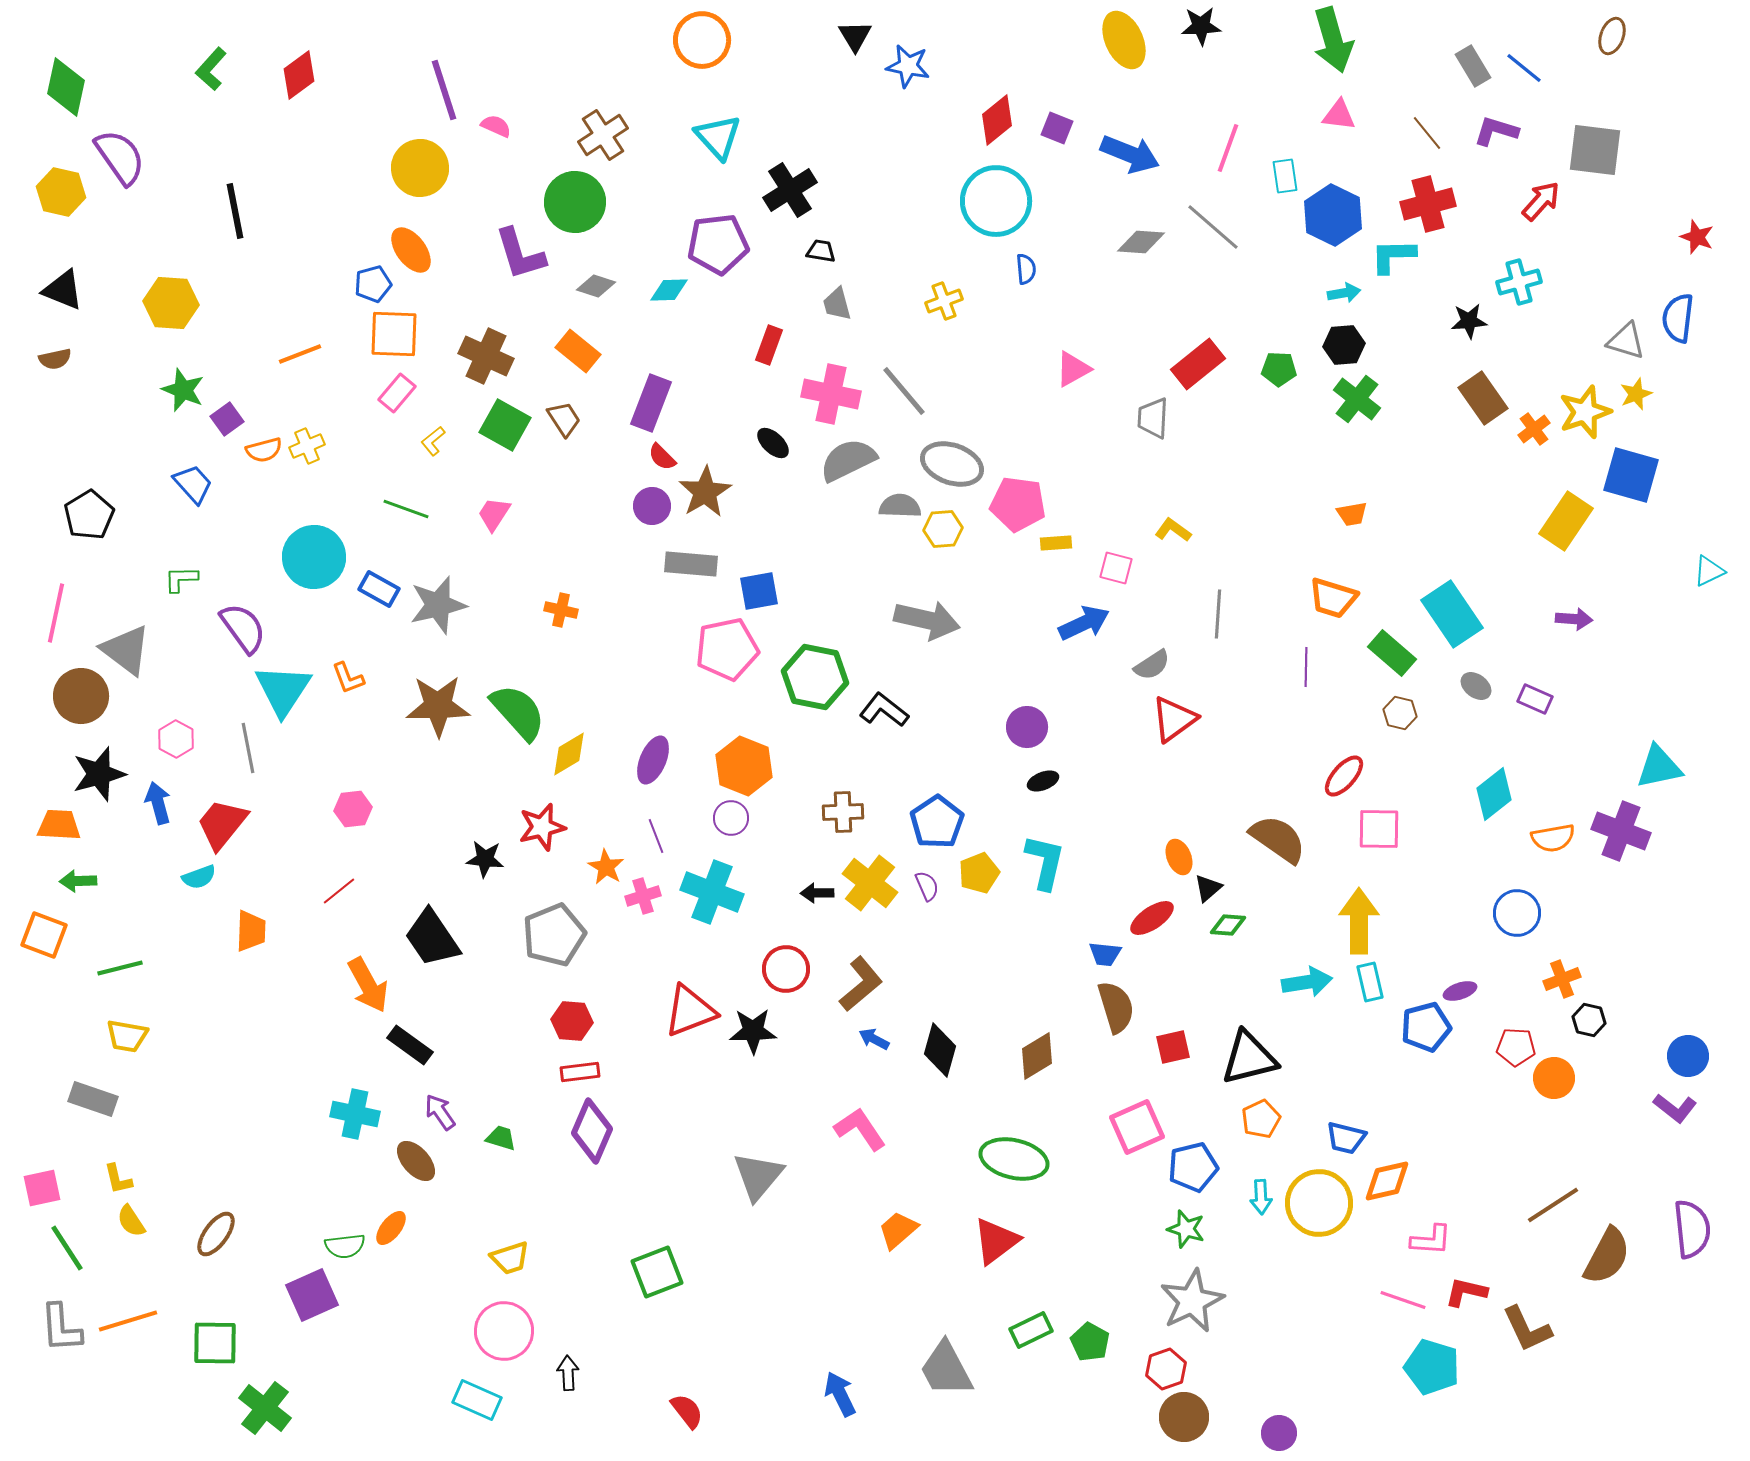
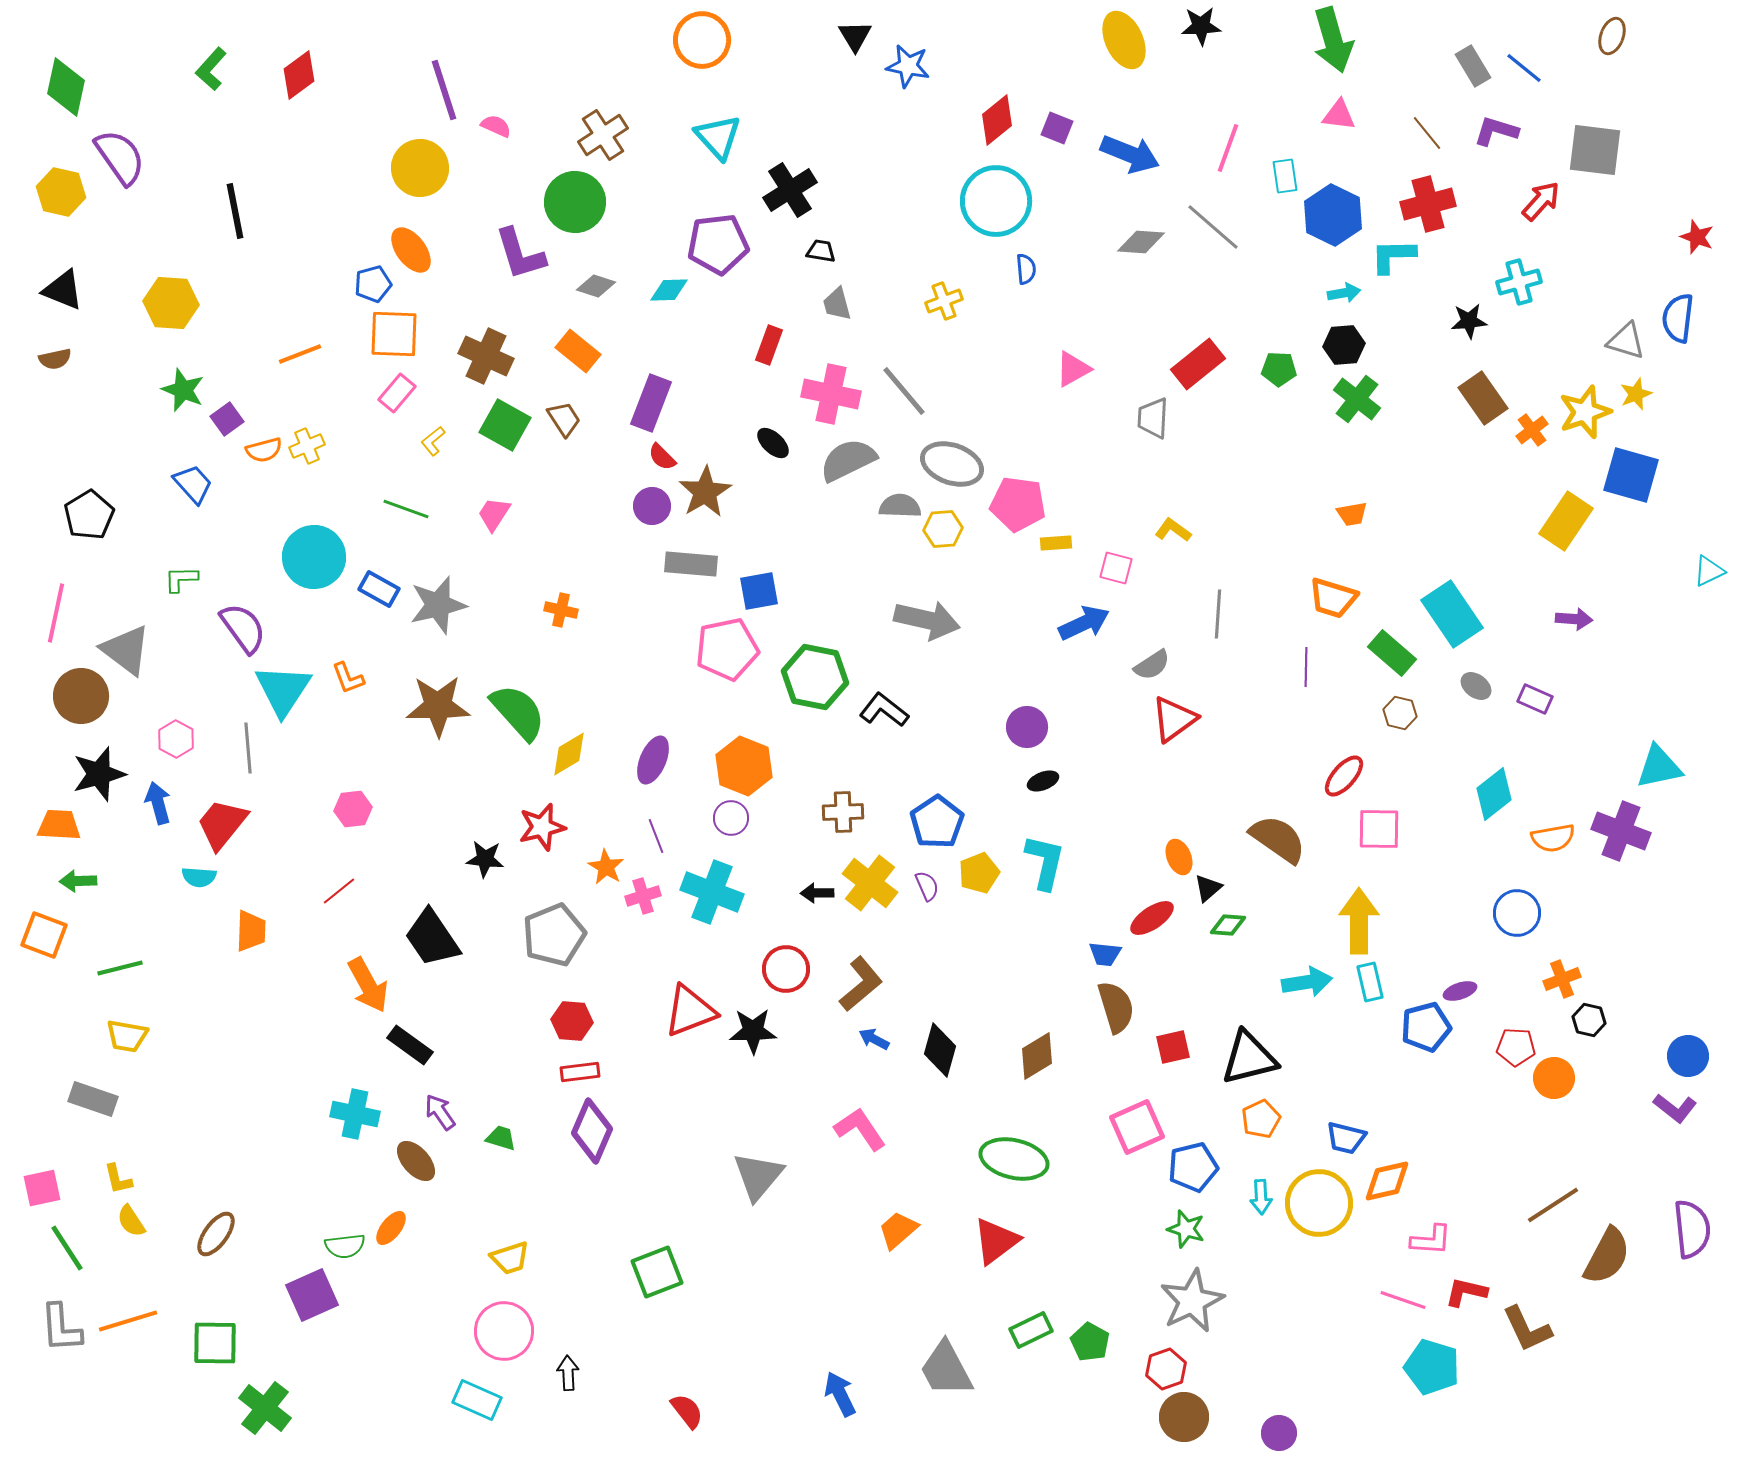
orange cross at (1534, 429): moved 2 px left, 1 px down
gray line at (248, 748): rotated 6 degrees clockwise
cyan semicircle at (199, 877): rotated 24 degrees clockwise
